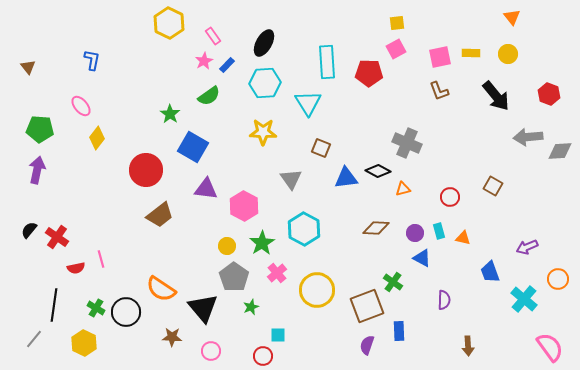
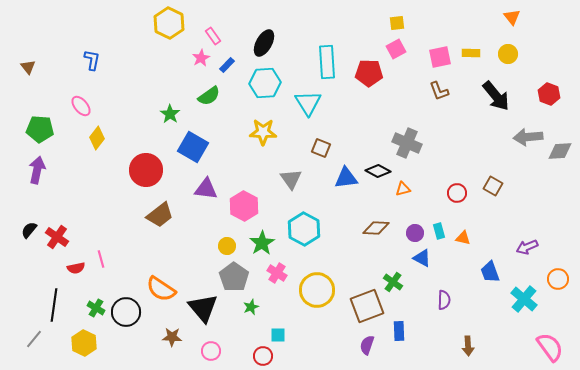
pink star at (204, 61): moved 3 px left, 3 px up
red circle at (450, 197): moved 7 px right, 4 px up
pink cross at (277, 273): rotated 18 degrees counterclockwise
